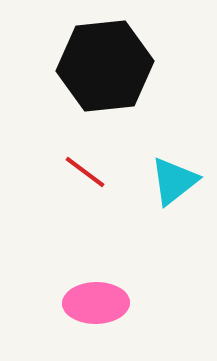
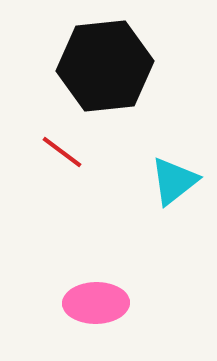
red line: moved 23 px left, 20 px up
